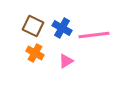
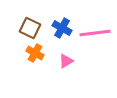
brown square: moved 3 px left, 2 px down
pink line: moved 1 px right, 2 px up
